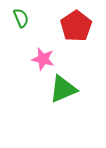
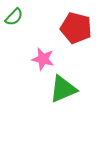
green semicircle: moved 7 px left, 1 px up; rotated 66 degrees clockwise
red pentagon: moved 2 px down; rotated 24 degrees counterclockwise
